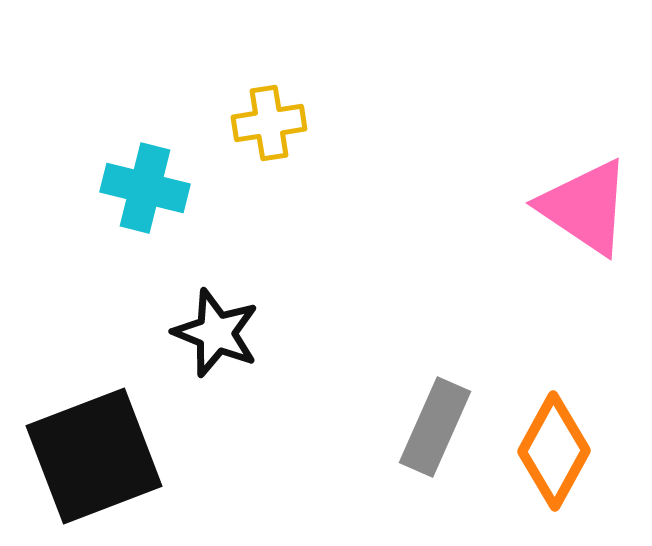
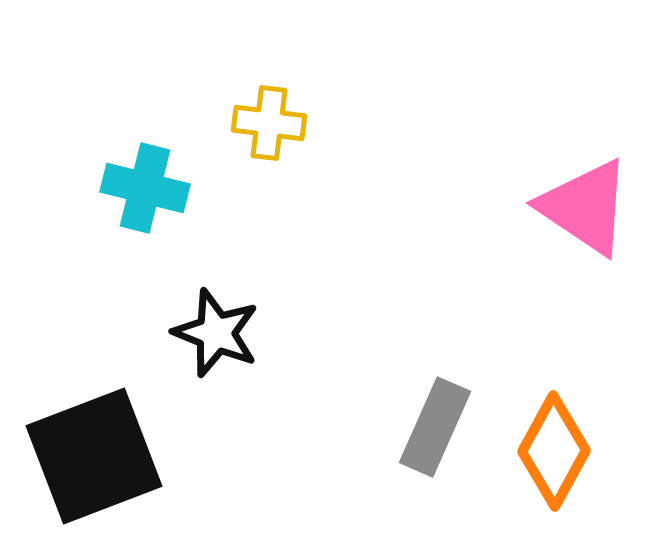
yellow cross: rotated 16 degrees clockwise
